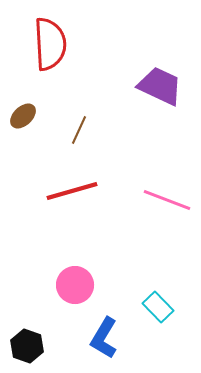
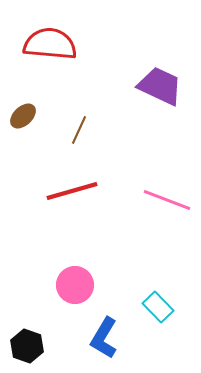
red semicircle: rotated 82 degrees counterclockwise
